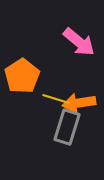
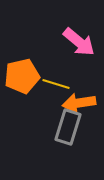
orange pentagon: rotated 20 degrees clockwise
yellow line: moved 15 px up
gray rectangle: moved 1 px right
